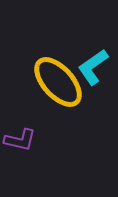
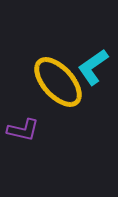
purple L-shape: moved 3 px right, 10 px up
